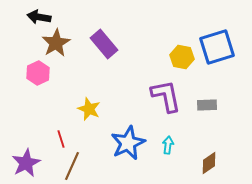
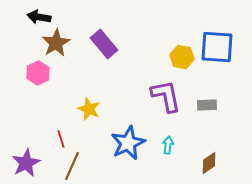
blue square: rotated 21 degrees clockwise
